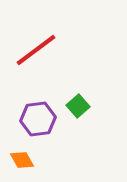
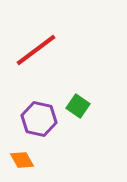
green square: rotated 15 degrees counterclockwise
purple hexagon: moved 1 px right; rotated 20 degrees clockwise
